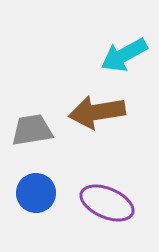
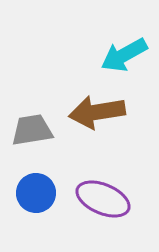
purple ellipse: moved 4 px left, 4 px up
